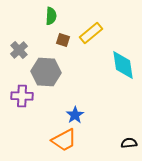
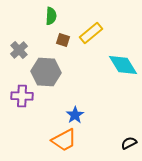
cyan diamond: rotated 24 degrees counterclockwise
black semicircle: rotated 21 degrees counterclockwise
